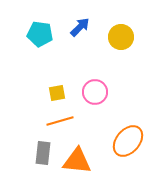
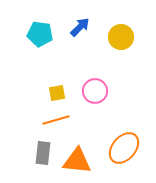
pink circle: moved 1 px up
orange line: moved 4 px left, 1 px up
orange ellipse: moved 4 px left, 7 px down
